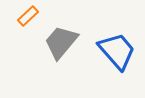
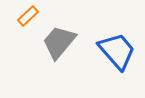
gray trapezoid: moved 2 px left
